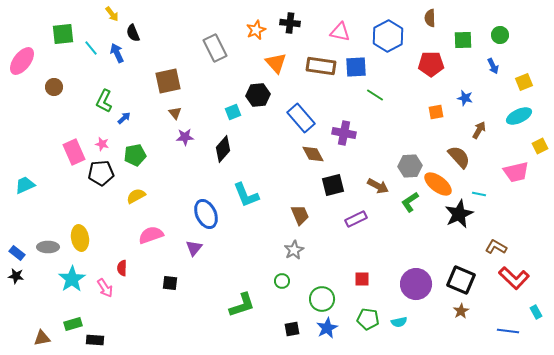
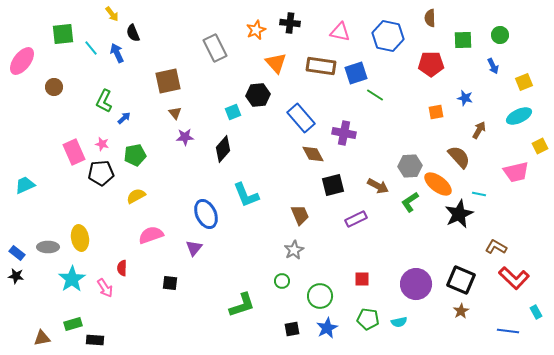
blue hexagon at (388, 36): rotated 20 degrees counterclockwise
blue square at (356, 67): moved 6 px down; rotated 15 degrees counterclockwise
green circle at (322, 299): moved 2 px left, 3 px up
